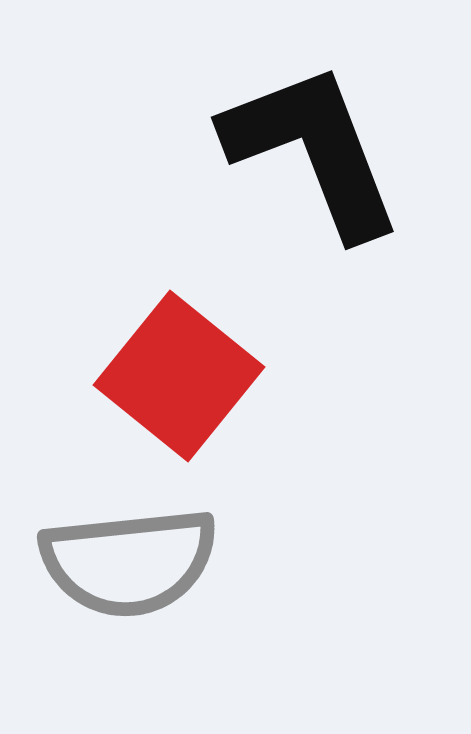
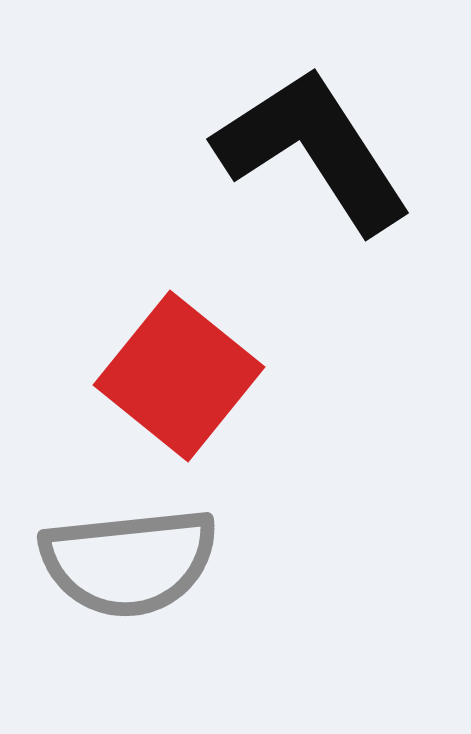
black L-shape: rotated 12 degrees counterclockwise
